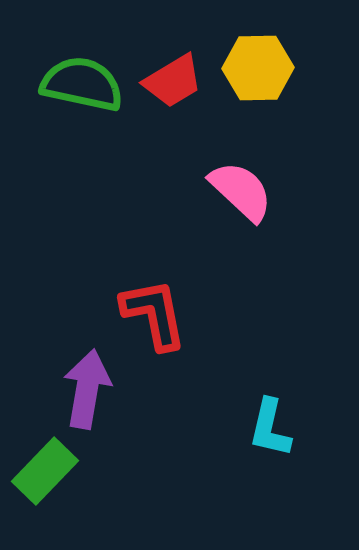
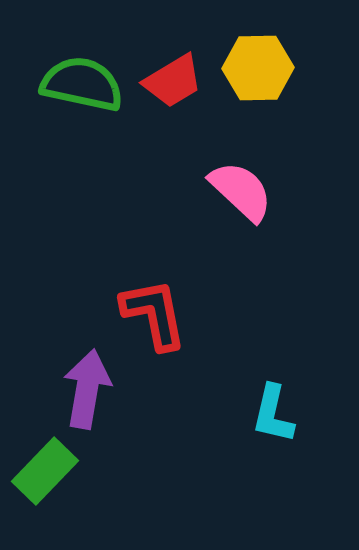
cyan L-shape: moved 3 px right, 14 px up
